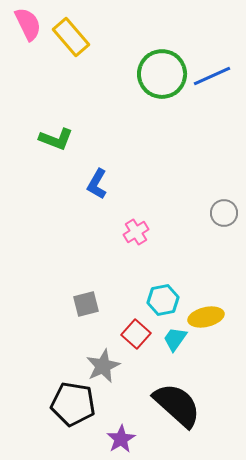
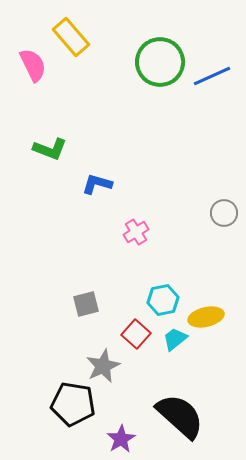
pink semicircle: moved 5 px right, 41 px down
green circle: moved 2 px left, 12 px up
green L-shape: moved 6 px left, 10 px down
blue L-shape: rotated 76 degrees clockwise
cyan trapezoid: rotated 16 degrees clockwise
black semicircle: moved 3 px right, 11 px down
